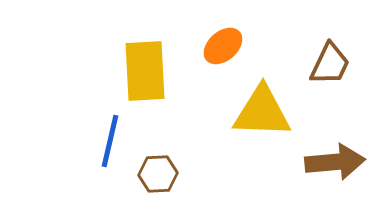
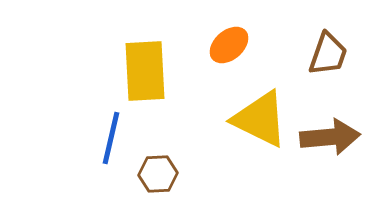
orange ellipse: moved 6 px right, 1 px up
brown trapezoid: moved 2 px left, 10 px up; rotated 6 degrees counterclockwise
yellow triangle: moved 2 px left, 7 px down; rotated 24 degrees clockwise
blue line: moved 1 px right, 3 px up
brown arrow: moved 5 px left, 25 px up
